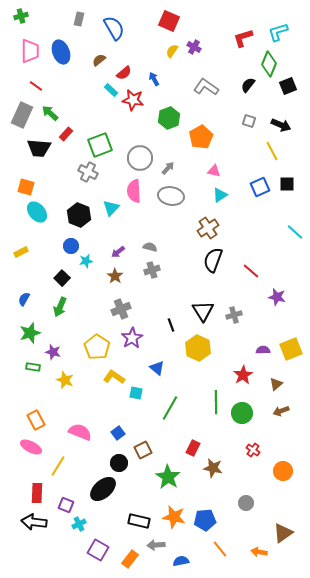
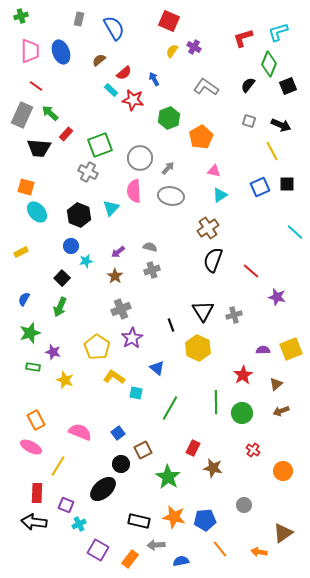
black circle at (119, 463): moved 2 px right, 1 px down
gray circle at (246, 503): moved 2 px left, 2 px down
